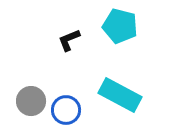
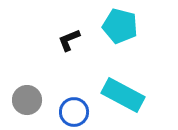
cyan rectangle: moved 3 px right
gray circle: moved 4 px left, 1 px up
blue circle: moved 8 px right, 2 px down
